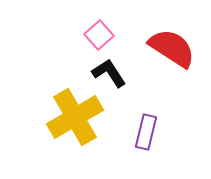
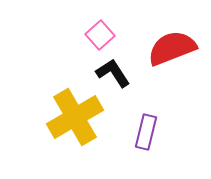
pink square: moved 1 px right
red semicircle: rotated 54 degrees counterclockwise
black L-shape: moved 4 px right
